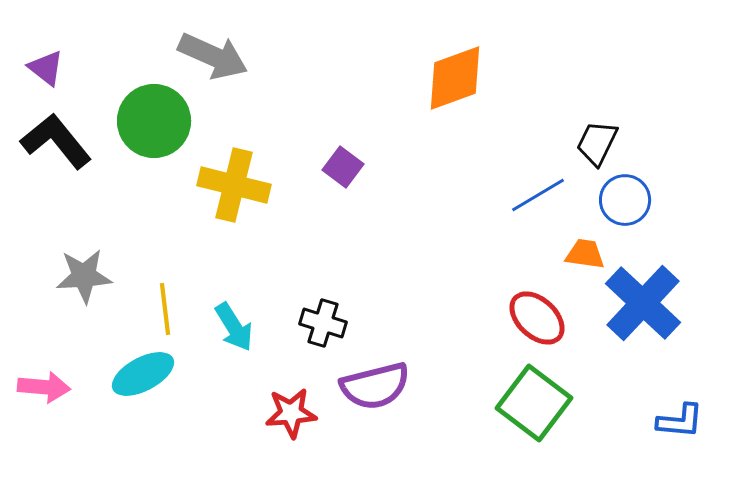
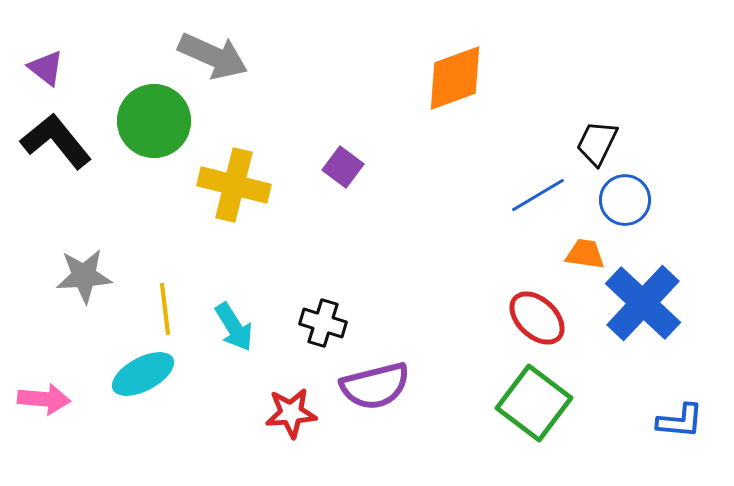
pink arrow: moved 12 px down
